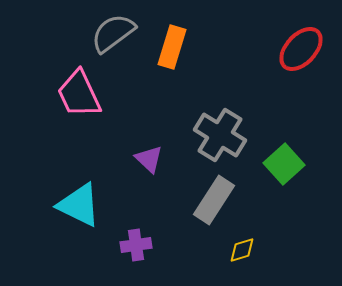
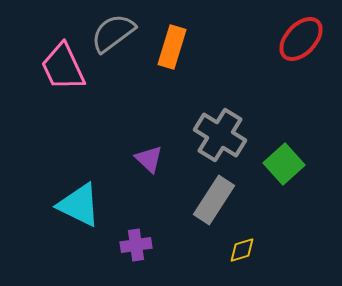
red ellipse: moved 10 px up
pink trapezoid: moved 16 px left, 27 px up
